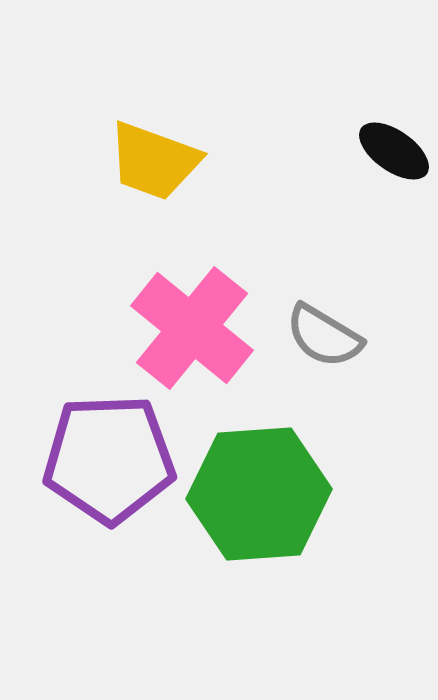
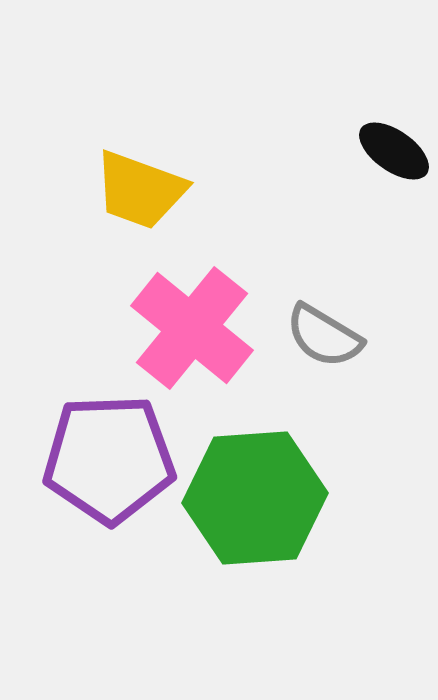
yellow trapezoid: moved 14 px left, 29 px down
green hexagon: moved 4 px left, 4 px down
